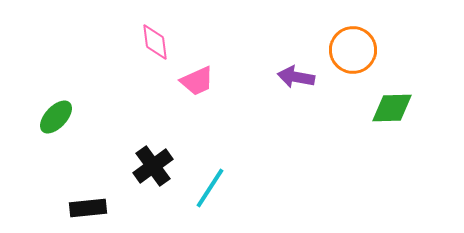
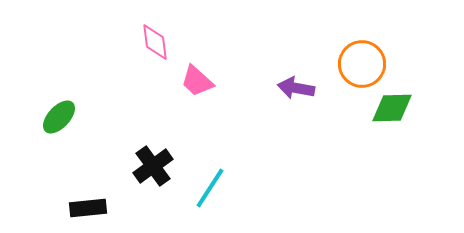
orange circle: moved 9 px right, 14 px down
purple arrow: moved 11 px down
pink trapezoid: rotated 66 degrees clockwise
green ellipse: moved 3 px right
